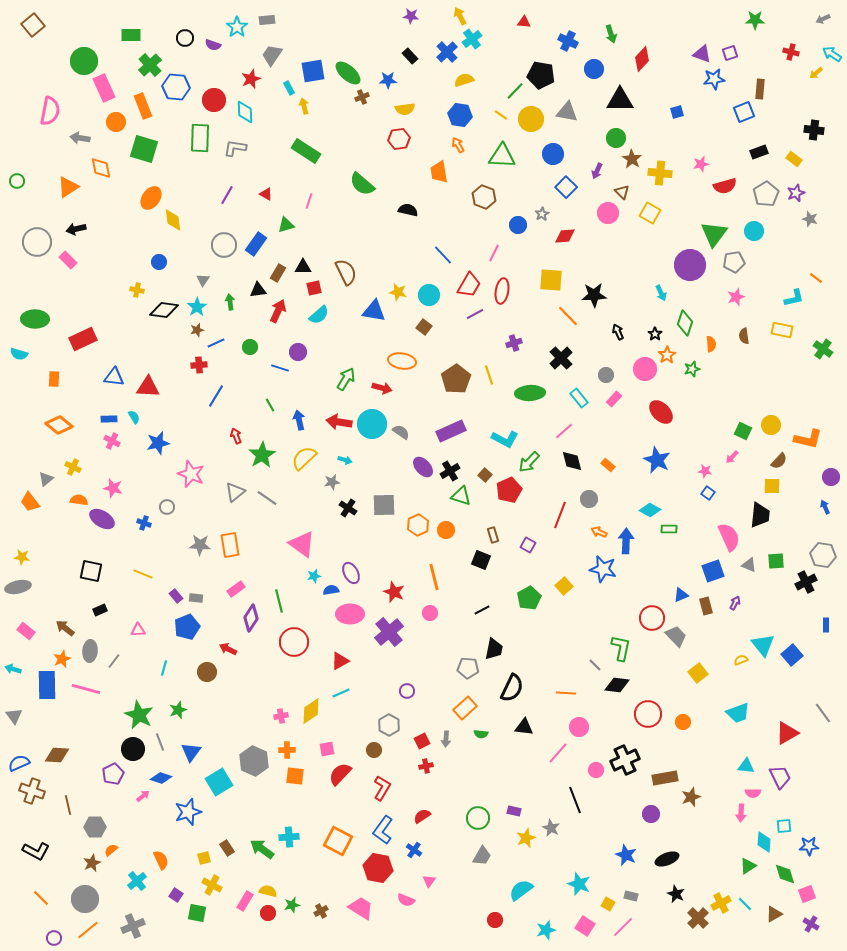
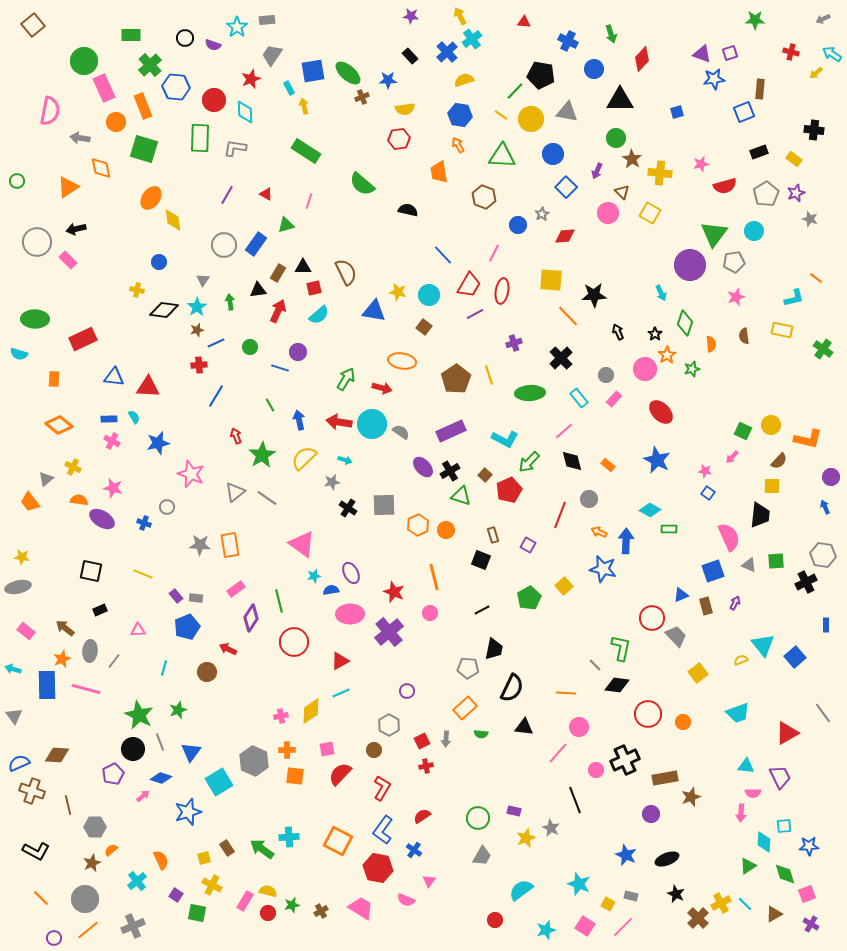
blue square at (792, 655): moved 3 px right, 2 px down
